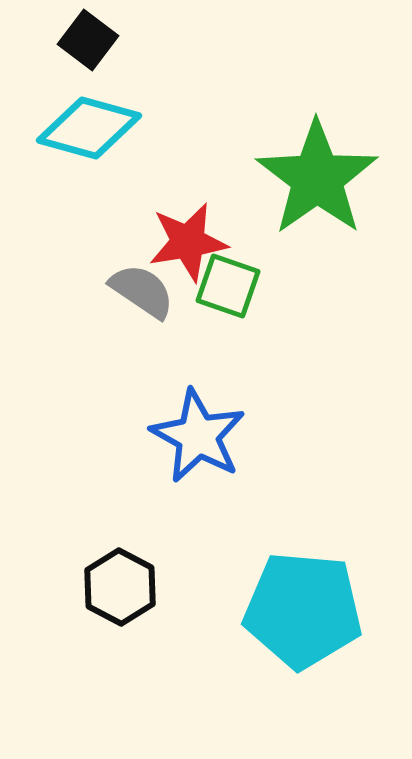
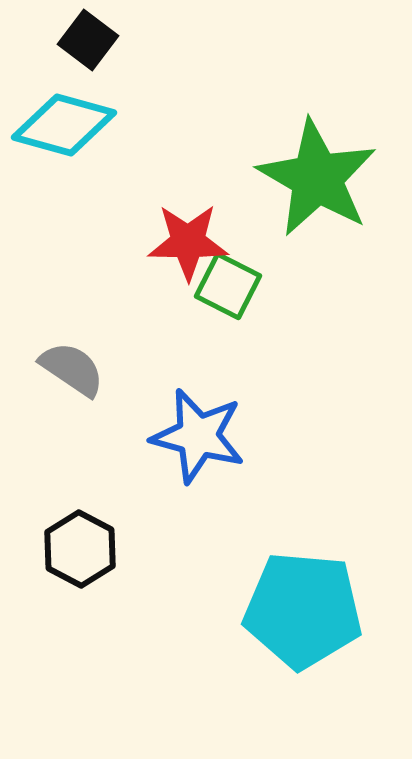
cyan diamond: moved 25 px left, 3 px up
green star: rotated 7 degrees counterclockwise
red star: rotated 10 degrees clockwise
green square: rotated 8 degrees clockwise
gray semicircle: moved 70 px left, 78 px down
blue star: rotated 14 degrees counterclockwise
black hexagon: moved 40 px left, 38 px up
